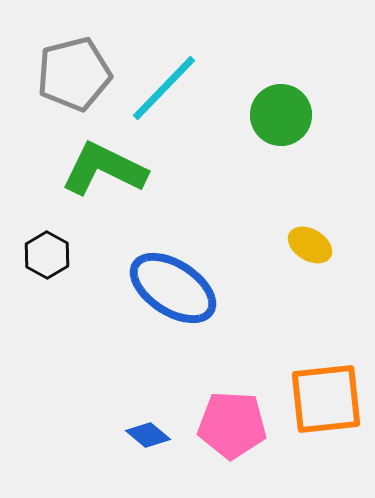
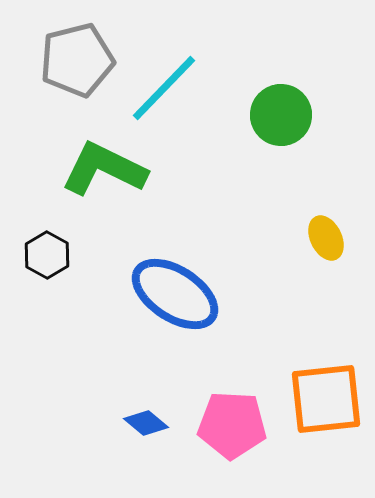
gray pentagon: moved 3 px right, 14 px up
yellow ellipse: moved 16 px right, 7 px up; rotated 33 degrees clockwise
blue ellipse: moved 2 px right, 6 px down
blue diamond: moved 2 px left, 12 px up
